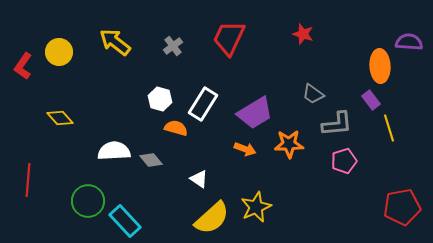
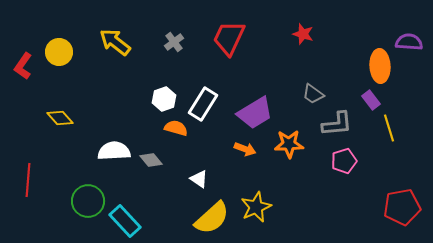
gray cross: moved 1 px right, 4 px up
white hexagon: moved 4 px right; rotated 25 degrees clockwise
